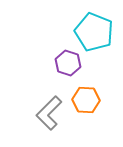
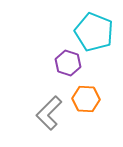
orange hexagon: moved 1 px up
